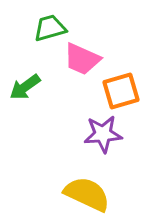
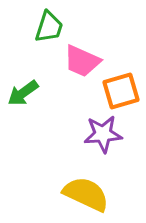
green trapezoid: moved 1 px left, 1 px up; rotated 124 degrees clockwise
pink trapezoid: moved 2 px down
green arrow: moved 2 px left, 6 px down
yellow semicircle: moved 1 px left
